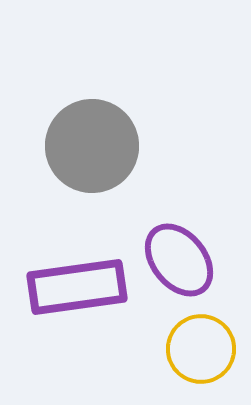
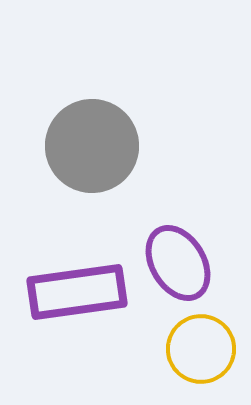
purple ellipse: moved 1 px left, 3 px down; rotated 8 degrees clockwise
purple rectangle: moved 5 px down
